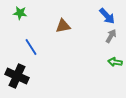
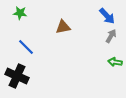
brown triangle: moved 1 px down
blue line: moved 5 px left; rotated 12 degrees counterclockwise
